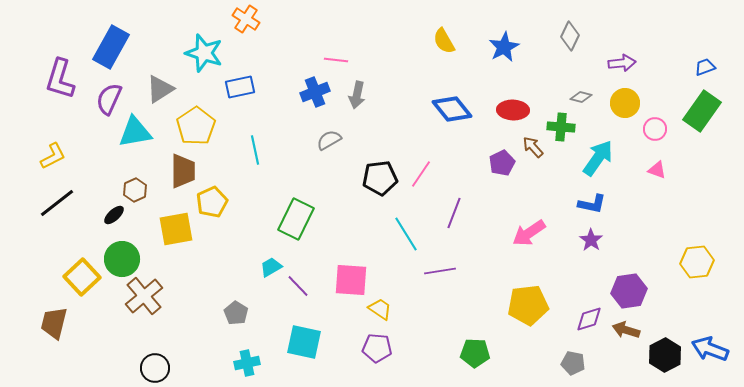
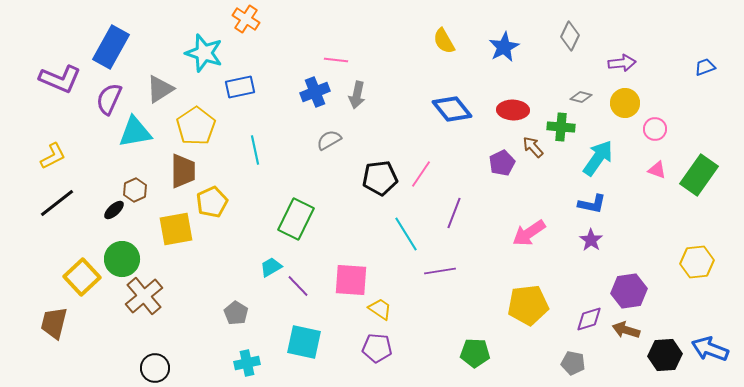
purple L-shape at (60, 79): rotated 84 degrees counterclockwise
green rectangle at (702, 111): moved 3 px left, 64 px down
black ellipse at (114, 215): moved 5 px up
black hexagon at (665, 355): rotated 24 degrees clockwise
